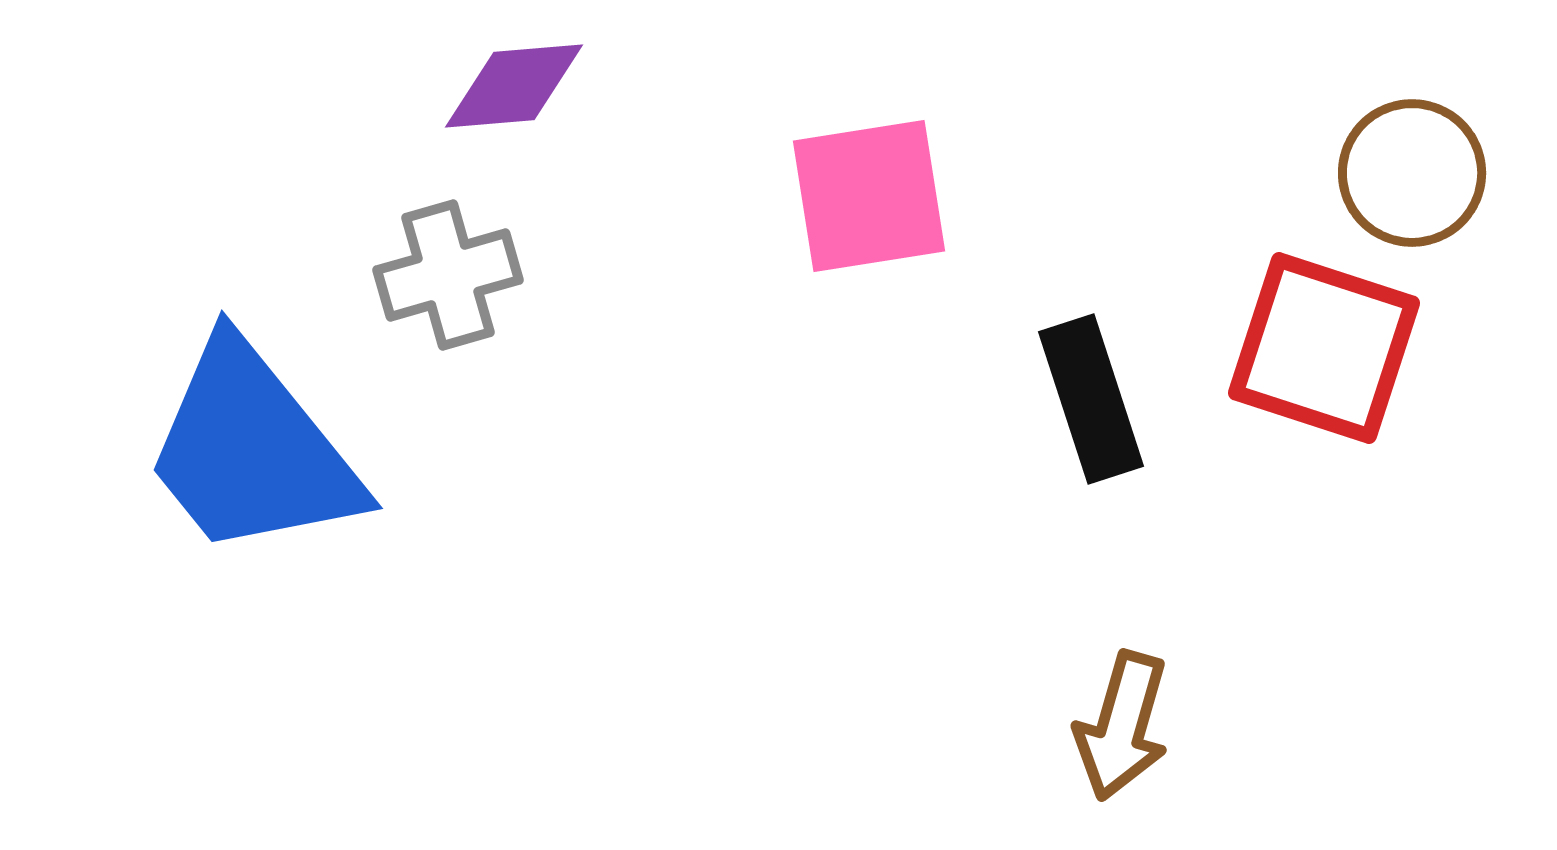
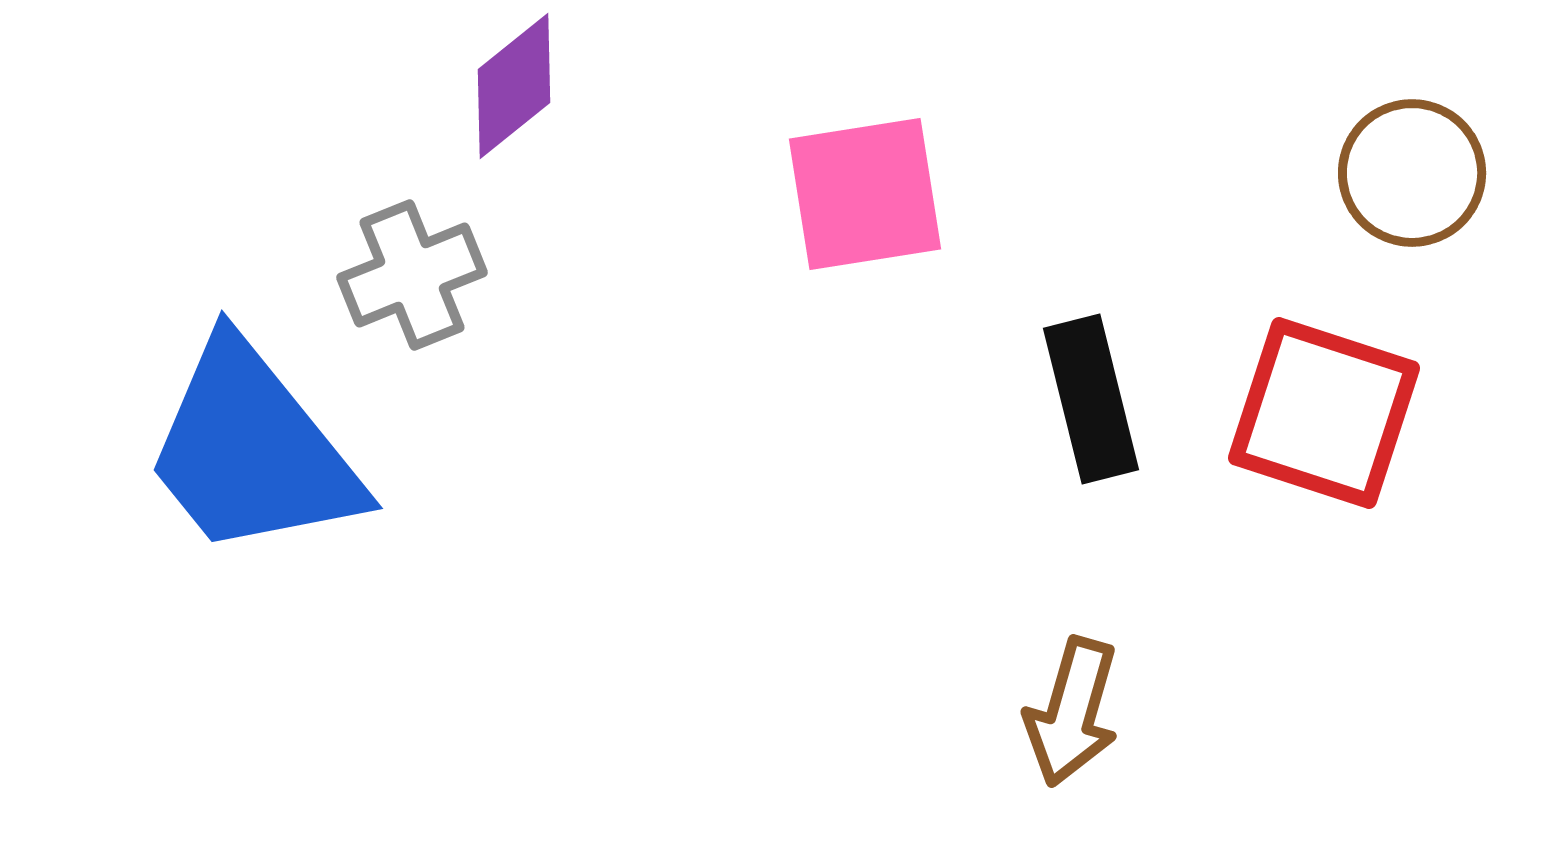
purple diamond: rotated 34 degrees counterclockwise
pink square: moved 4 px left, 2 px up
gray cross: moved 36 px left; rotated 6 degrees counterclockwise
red square: moved 65 px down
black rectangle: rotated 4 degrees clockwise
brown arrow: moved 50 px left, 14 px up
